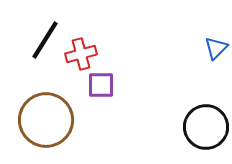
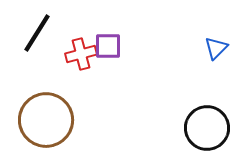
black line: moved 8 px left, 7 px up
purple square: moved 7 px right, 39 px up
black circle: moved 1 px right, 1 px down
